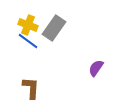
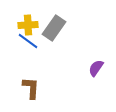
yellow cross: rotated 24 degrees counterclockwise
